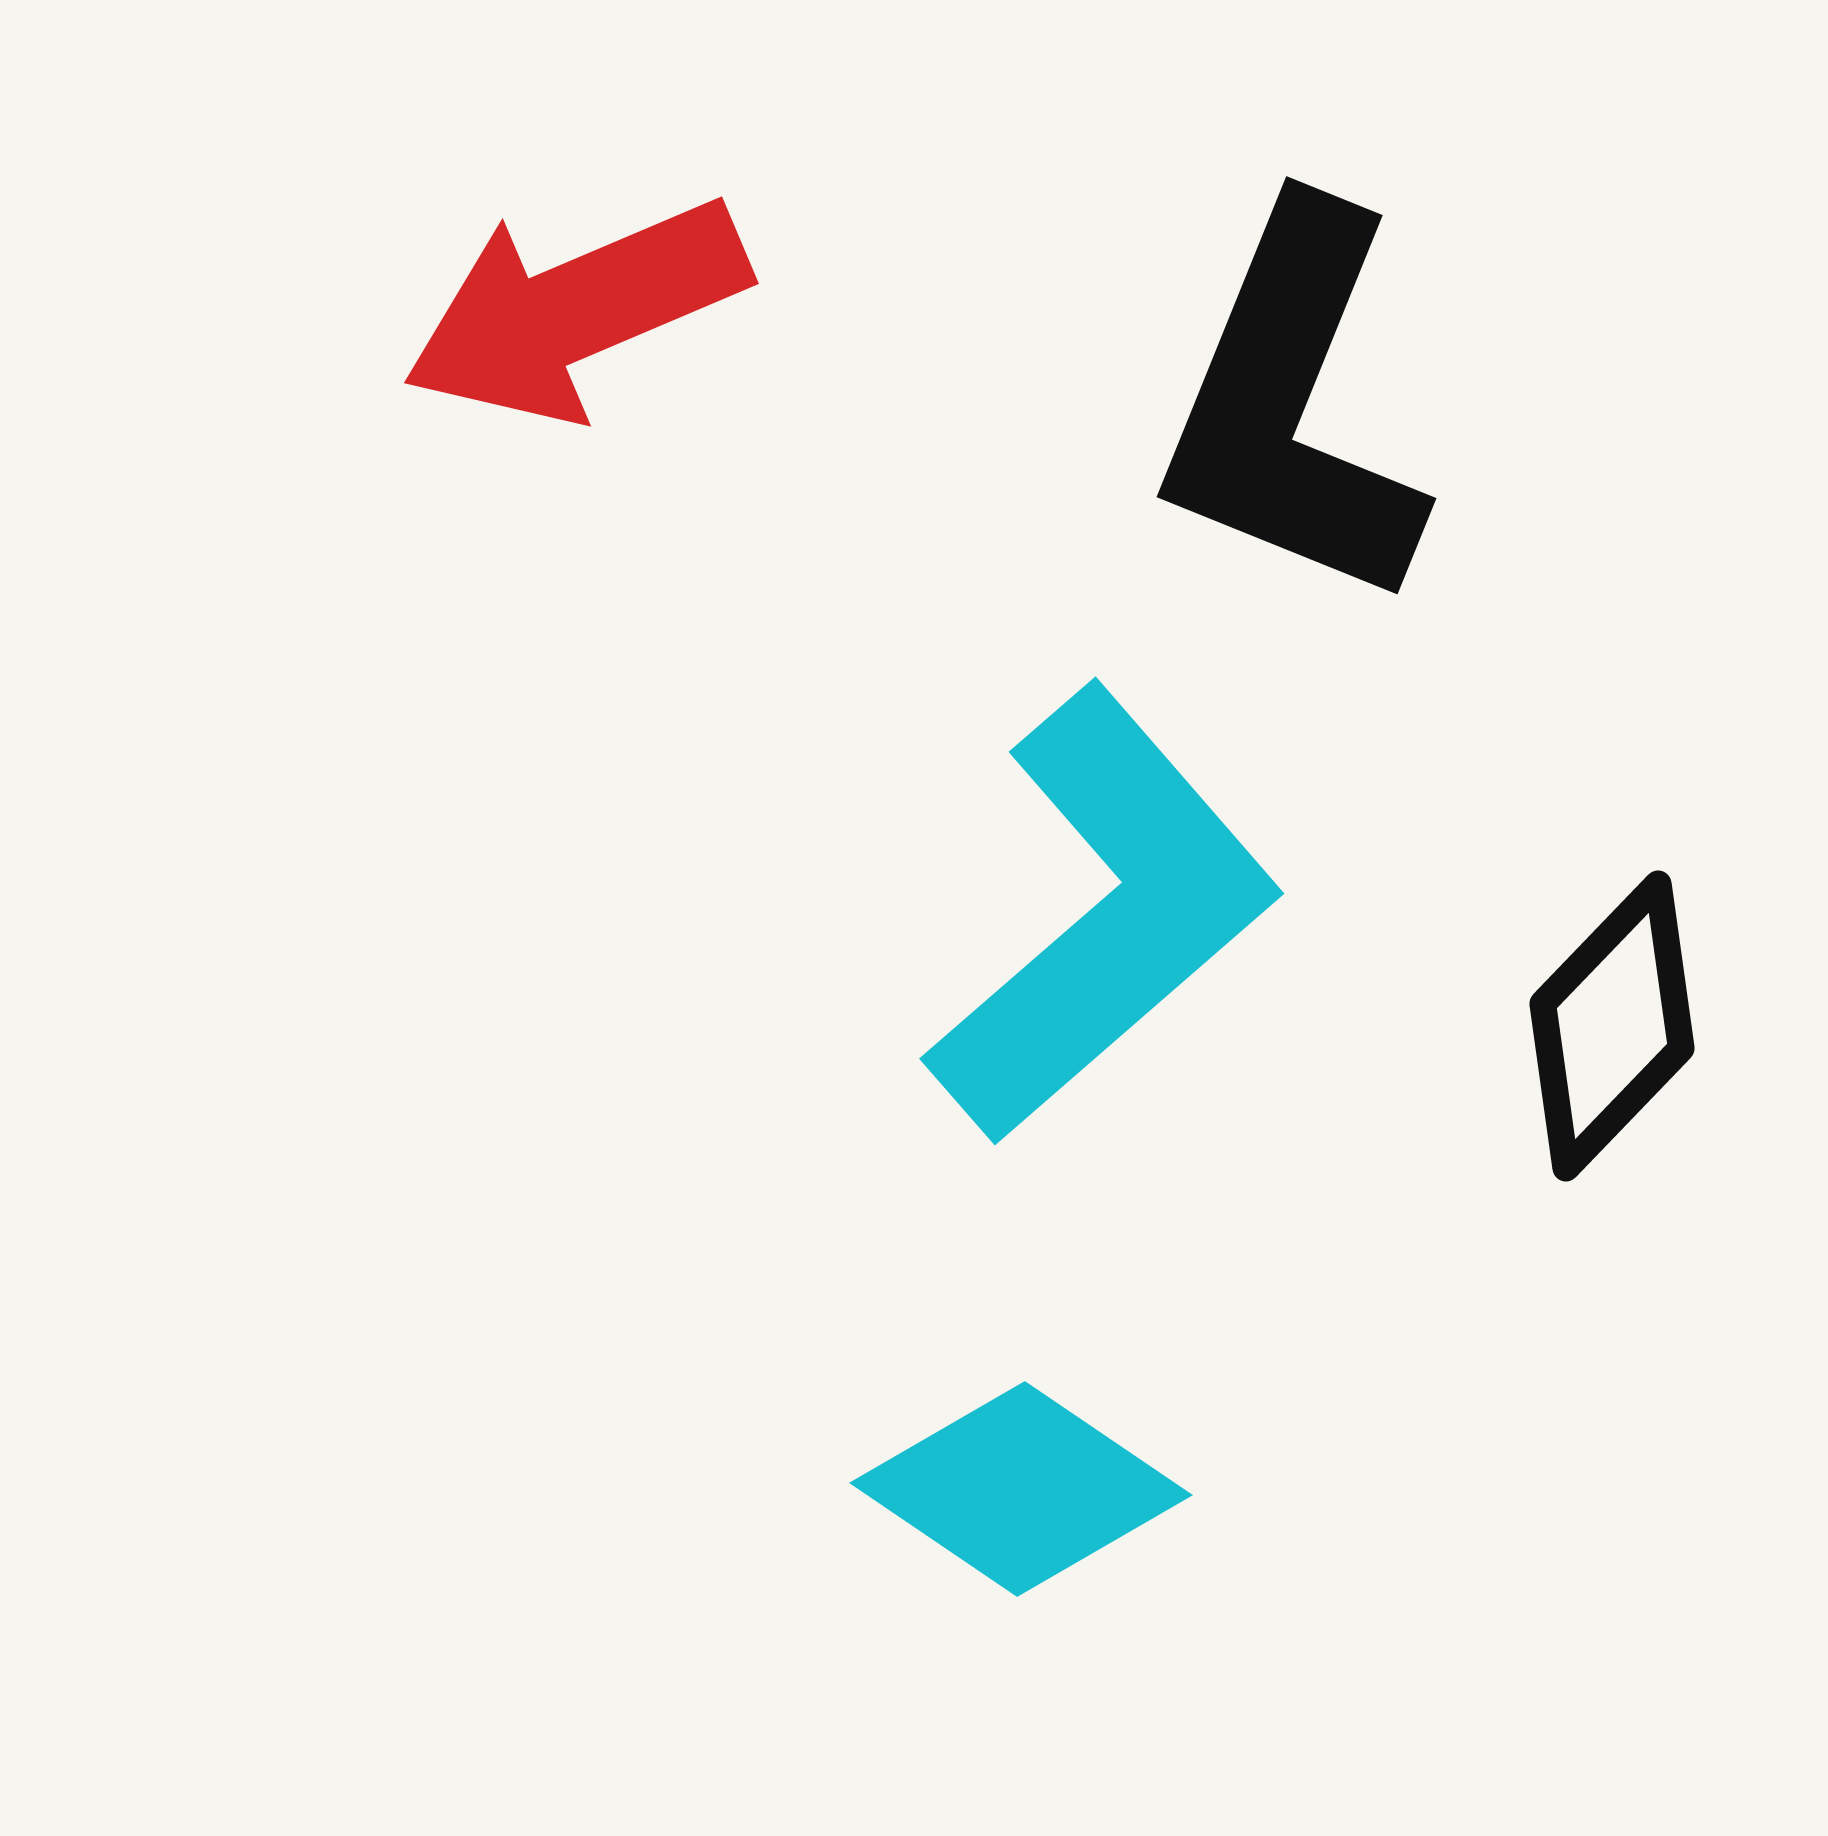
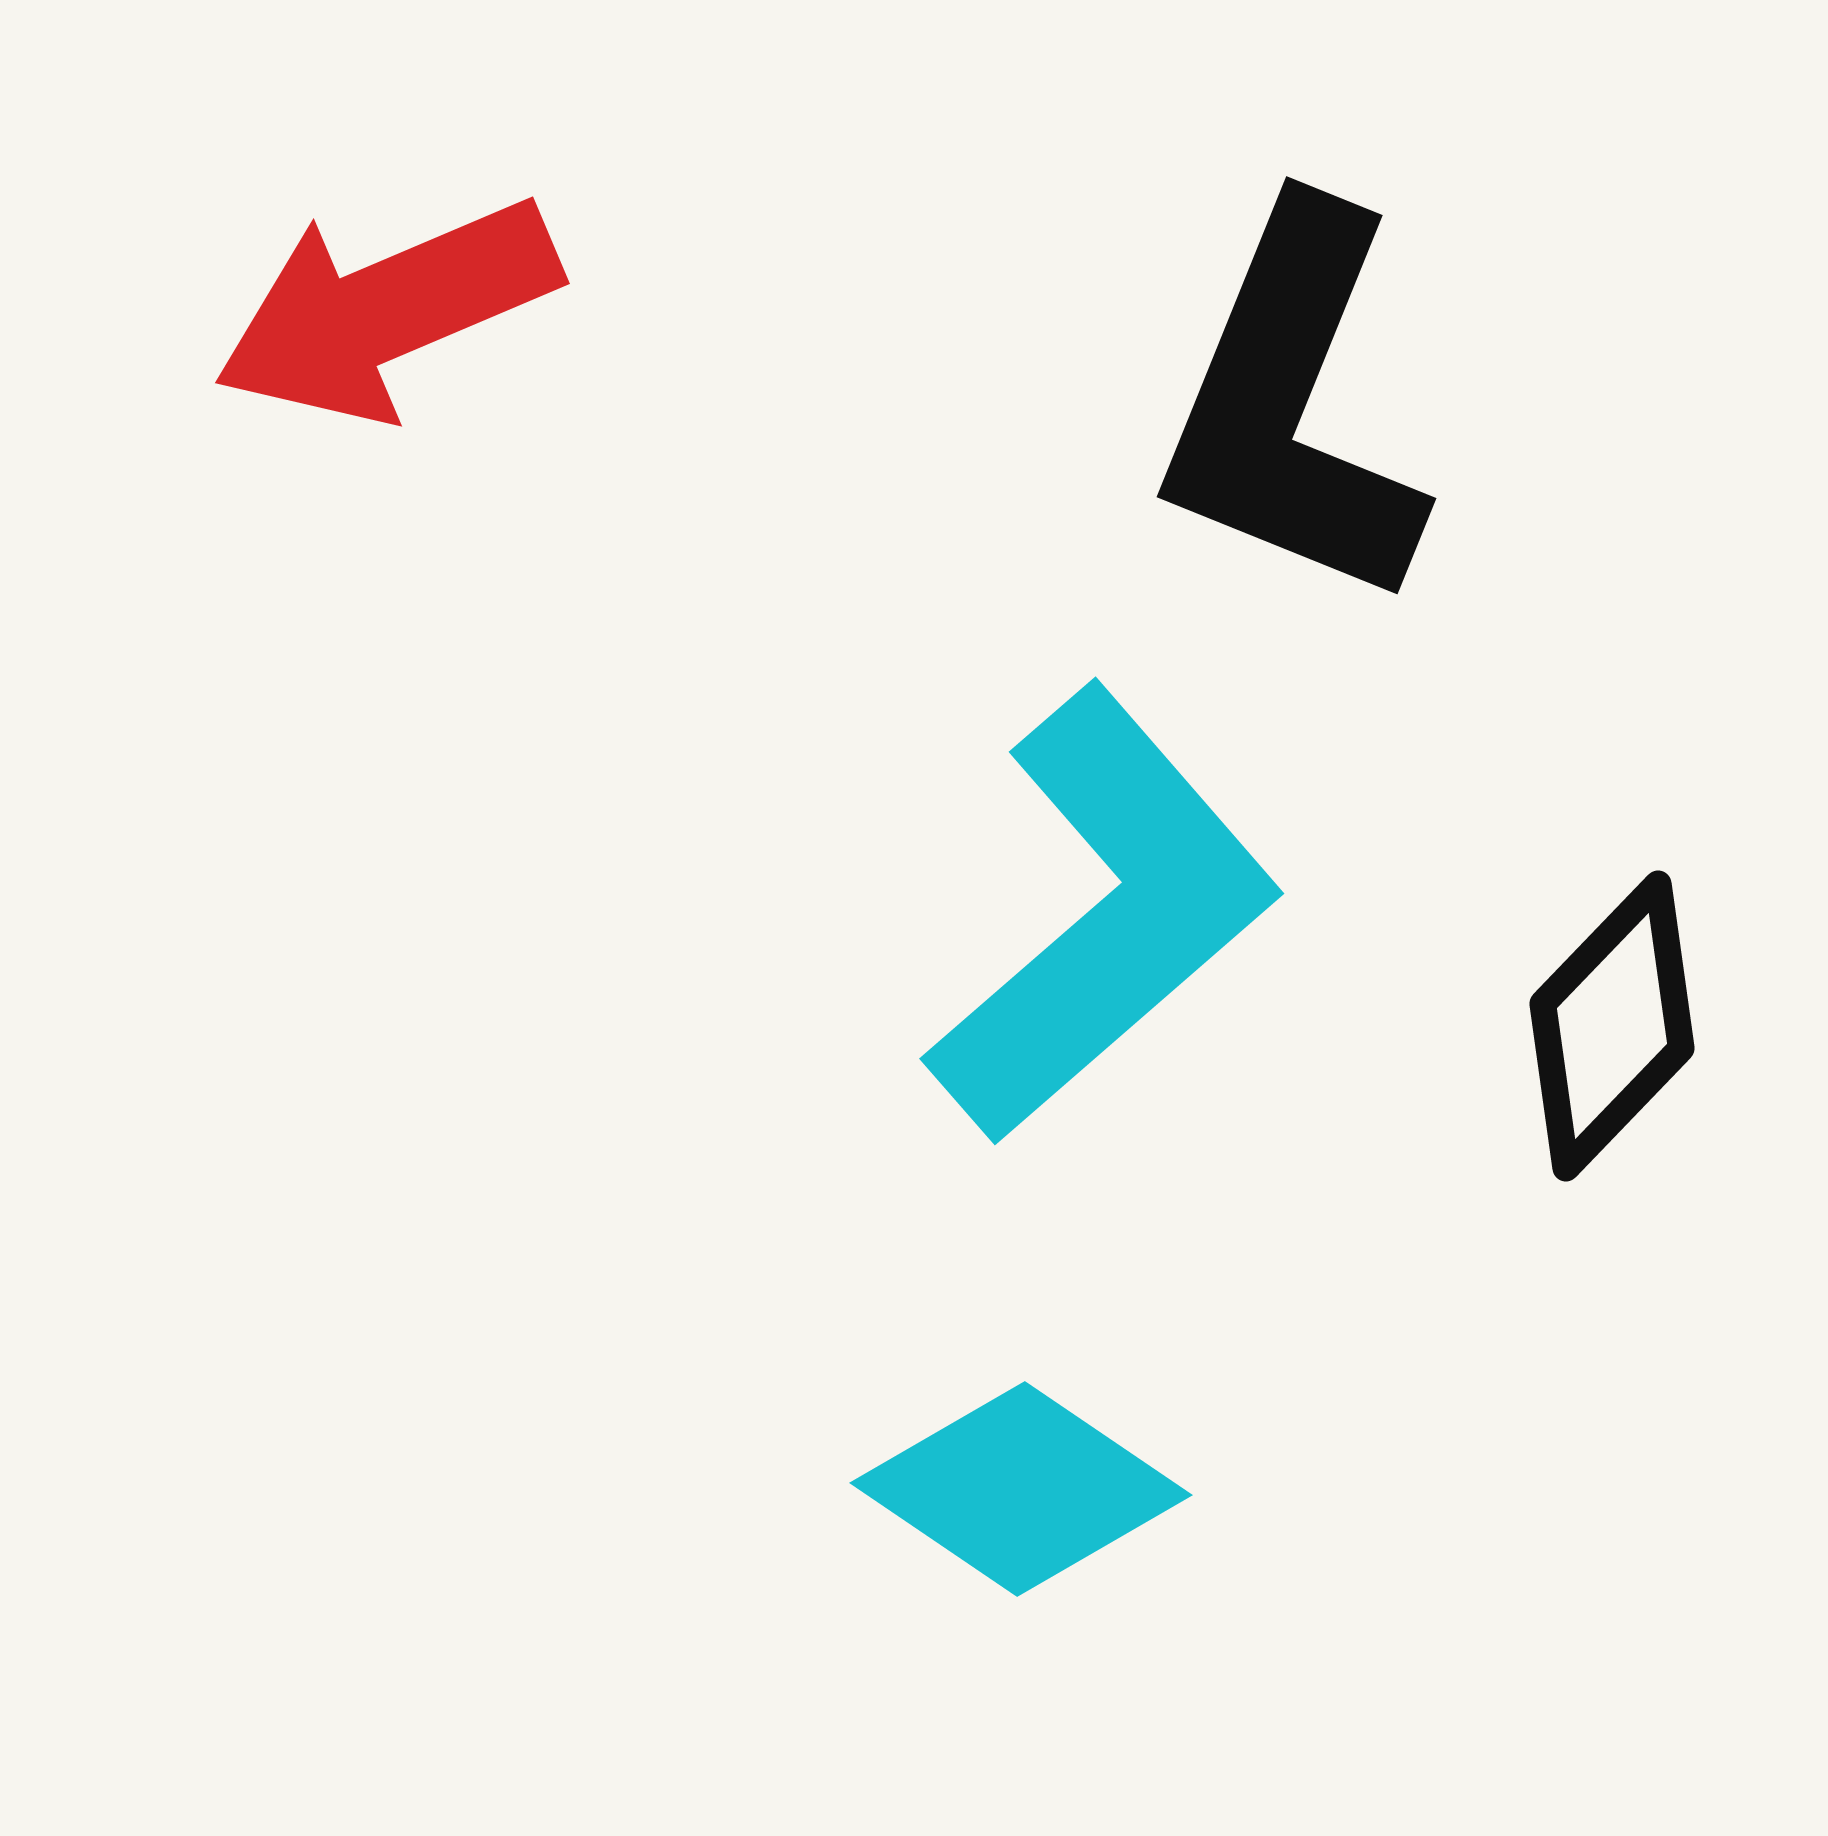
red arrow: moved 189 px left
